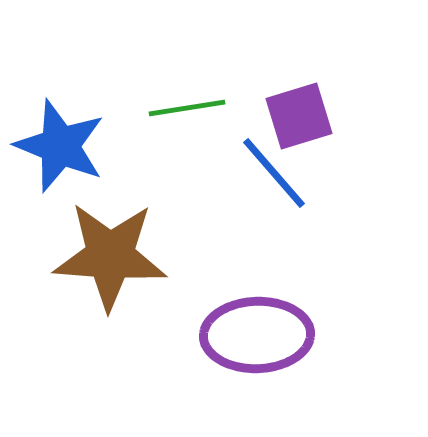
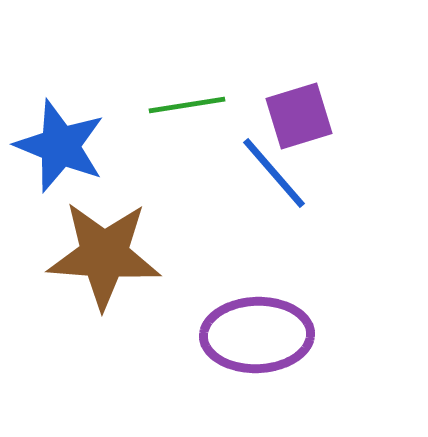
green line: moved 3 px up
brown star: moved 6 px left, 1 px up
